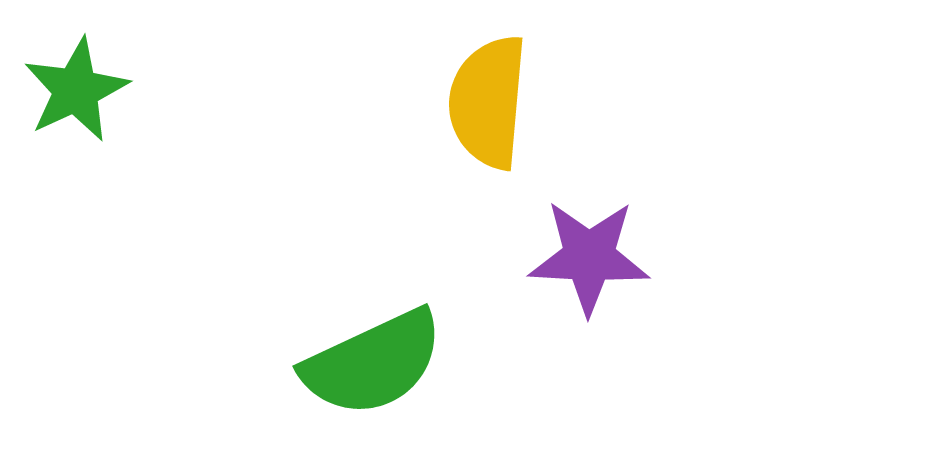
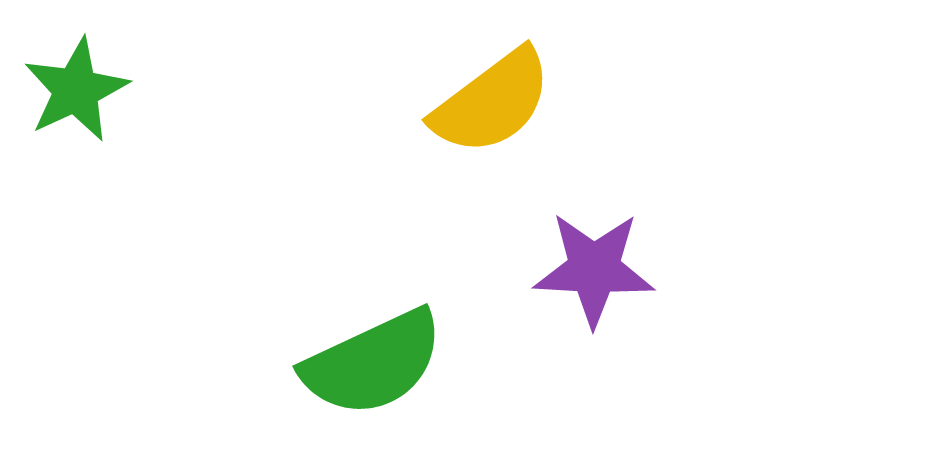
yellow semicircle: moved 4 px right; rotated 132 degrees counterclockwise
purple star: moved 5 px right, 12 px down
